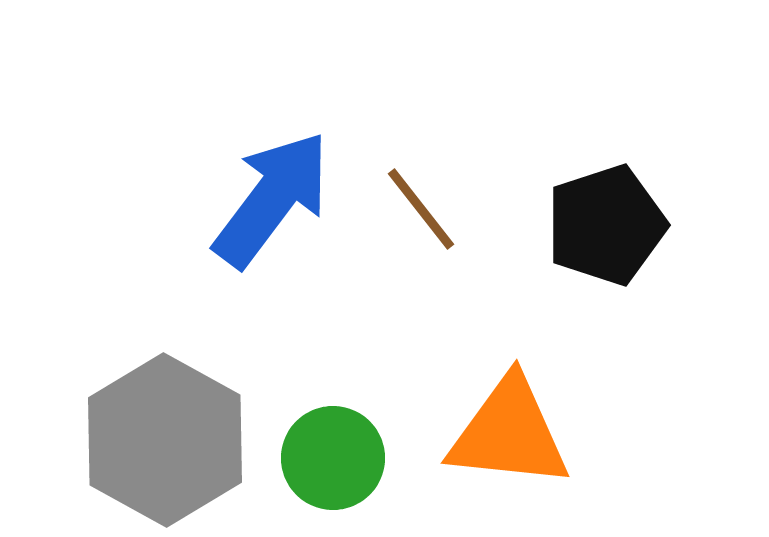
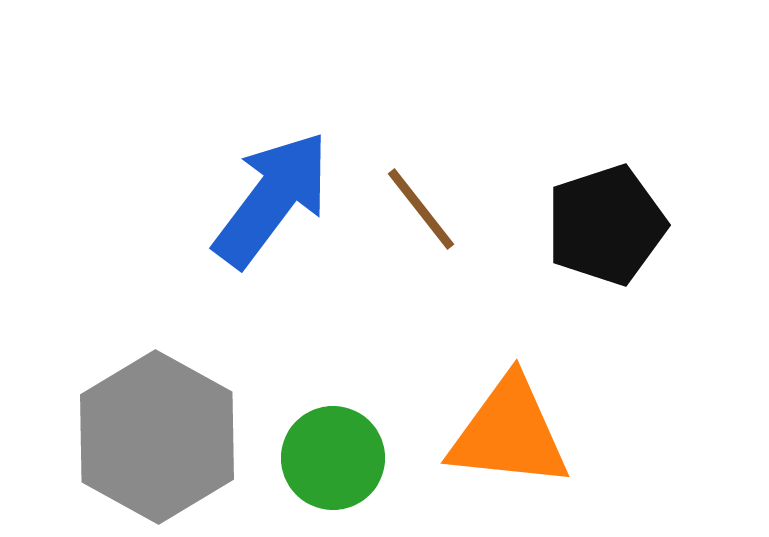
gray hexagon: moved 8 px left, 3 px up
